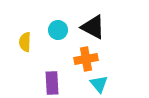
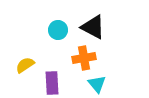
yellow semicircle: moved 23 px down; rotated 54 degrees clockwise
orange cross: moved 2 px left, 1 px up
cyan triangle: moved 2 px left
